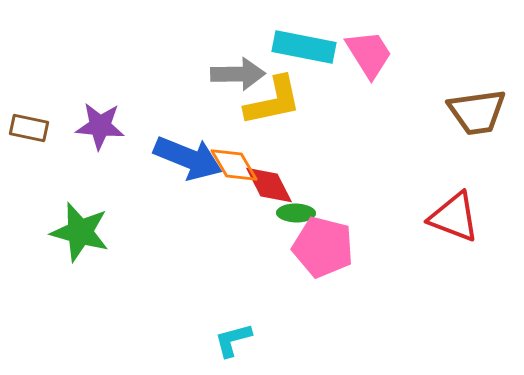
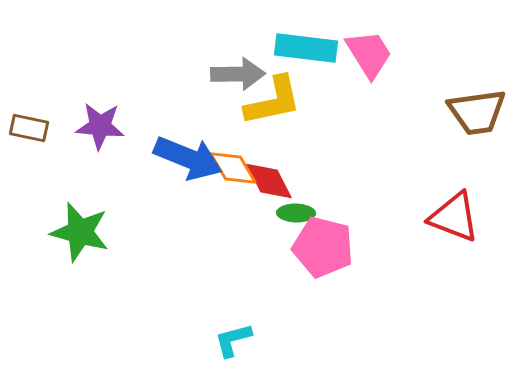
cyan rectangle: moved 2 px right, 1 px down; rotated 4 degrees counterclockwise
orange diamond: moved 1 px left, 3 px down
red diamond: moved 4 px up
